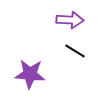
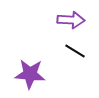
purple arrow: moved 1 px right
